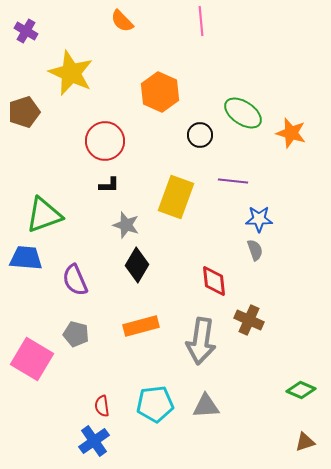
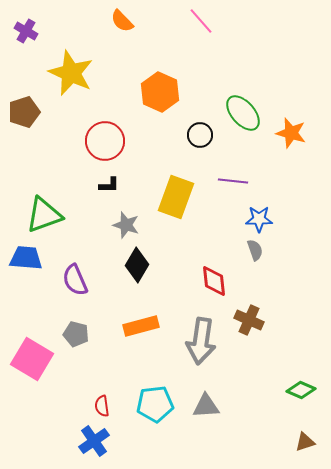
pink line: rotated 36 degrees counterclockwise
green ellipse: rotated 15 degrees clockwise
